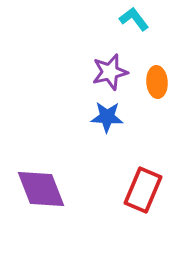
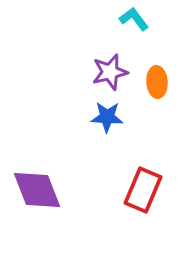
purple diamond: moved 4 px left, 1 px down
